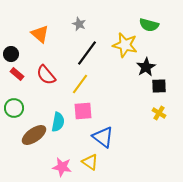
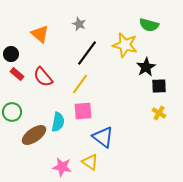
red semicircle: moved 3 px left, 2 px down
green circle: moved 2 px left, 4 px down
